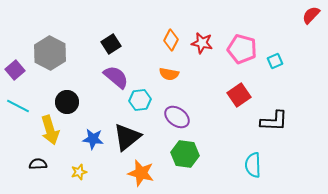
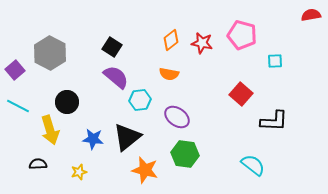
red semicircle: rotated 36 degrees clockwise
orange diamond: rotated 25 degrees clockwise
black square: moved 1 px right, 3 px down; rotated 24 degrees counterclockwise
pink pentagon: moved 14 px up
cyan square: rotated 21 degrees clockwise
red square: moved 2 px right, 1 px up; rotated 15 degrees counterclockwise
cyan semicircle: rotated 130 degrees clockwise
orange star: moved 4 px right, 3 px up
